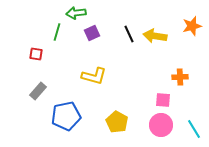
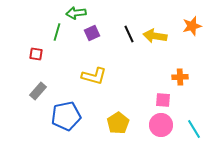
yellow pentagon: moved 1 px right, 1 px down; rotated 10 degrees clockwise
